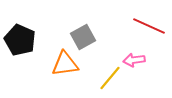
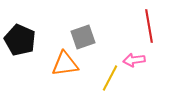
red line: rotated 56 degrees clockwise
gray square: rotated 10 degrees clockwise
yellow line: rotated 12 degrees counterclockwise
